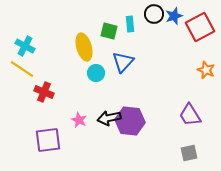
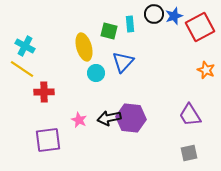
red cross: rotated 24 degrees counterclockwise
purple hexagon: moved 1 px right, 3 px up
